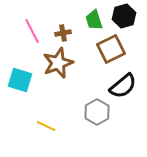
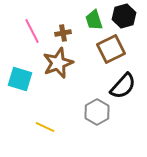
cyan square: moved 1 px up
black semicircle: rotated 8 degrees counterclockwise
yellow line: moved 1 px left, 1 px down
